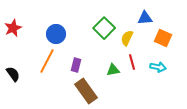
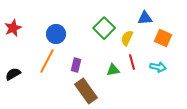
black semicircle: rotated 84 degrees counterclockwise
